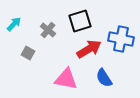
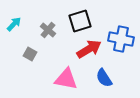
gray square: moved 2 px right, 1 px down
